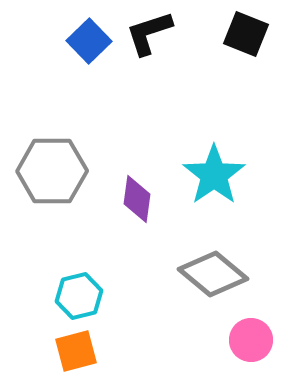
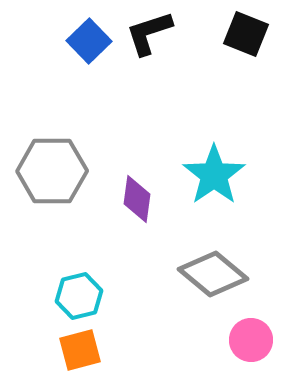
orange square: moved 4 px right, 1 px up
